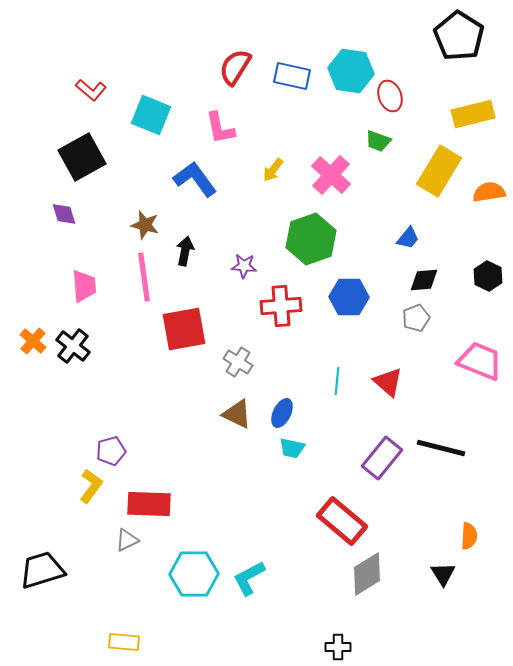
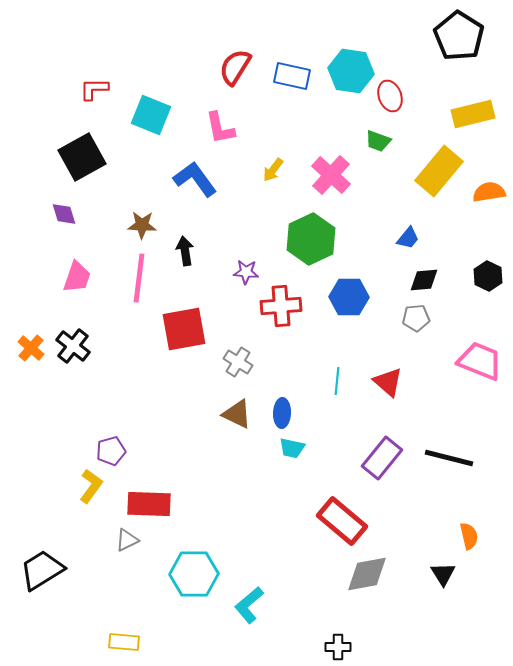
red L-shape at (91, 90): moved 3 px right, 1 px up; rotated 140 degrees clockwise
yellow rectangle at (439, 171): rotated 9 degrees clockwise
brown star at (145, 225): moved 3 px left; rotated 12 degrees counterclockwise
green hexagon at (311, 239): rotated 6 degrees counterclockwise
black arrow at (185, 251): rotated 20 degrees counterclockwise
purple star at (244, 266): moved 2 px right, 6 px down
pink line at (144, 277): moved 5 px left, 1 px down; rotated 15 degrees clockwise
pink trapezoid at (84, 286): moved 7 px left, 9 px up; rotated 24 degrees clockwise
gray pentagon at (416, 318): rotated 16 degrees clockwise
orange cross at (33, 341): moved 2 px left, 7 px down
blue ellipse at (282, 413): rotated 24 degrees counterclockwise
black line at (441, 448): moved 8 px right, 10 px down
orange semicircle at (469, 536): rotated 16 degrees counterclockwise
black trapezoid at (42, 570): rotated 15 degrees counterclockwise
gray diamond at (367, 574): rotated 21 degrees clockwise
cyan L-shape at (249, 578): moved 27 px down; rotated 12 degrees counterclockwise
